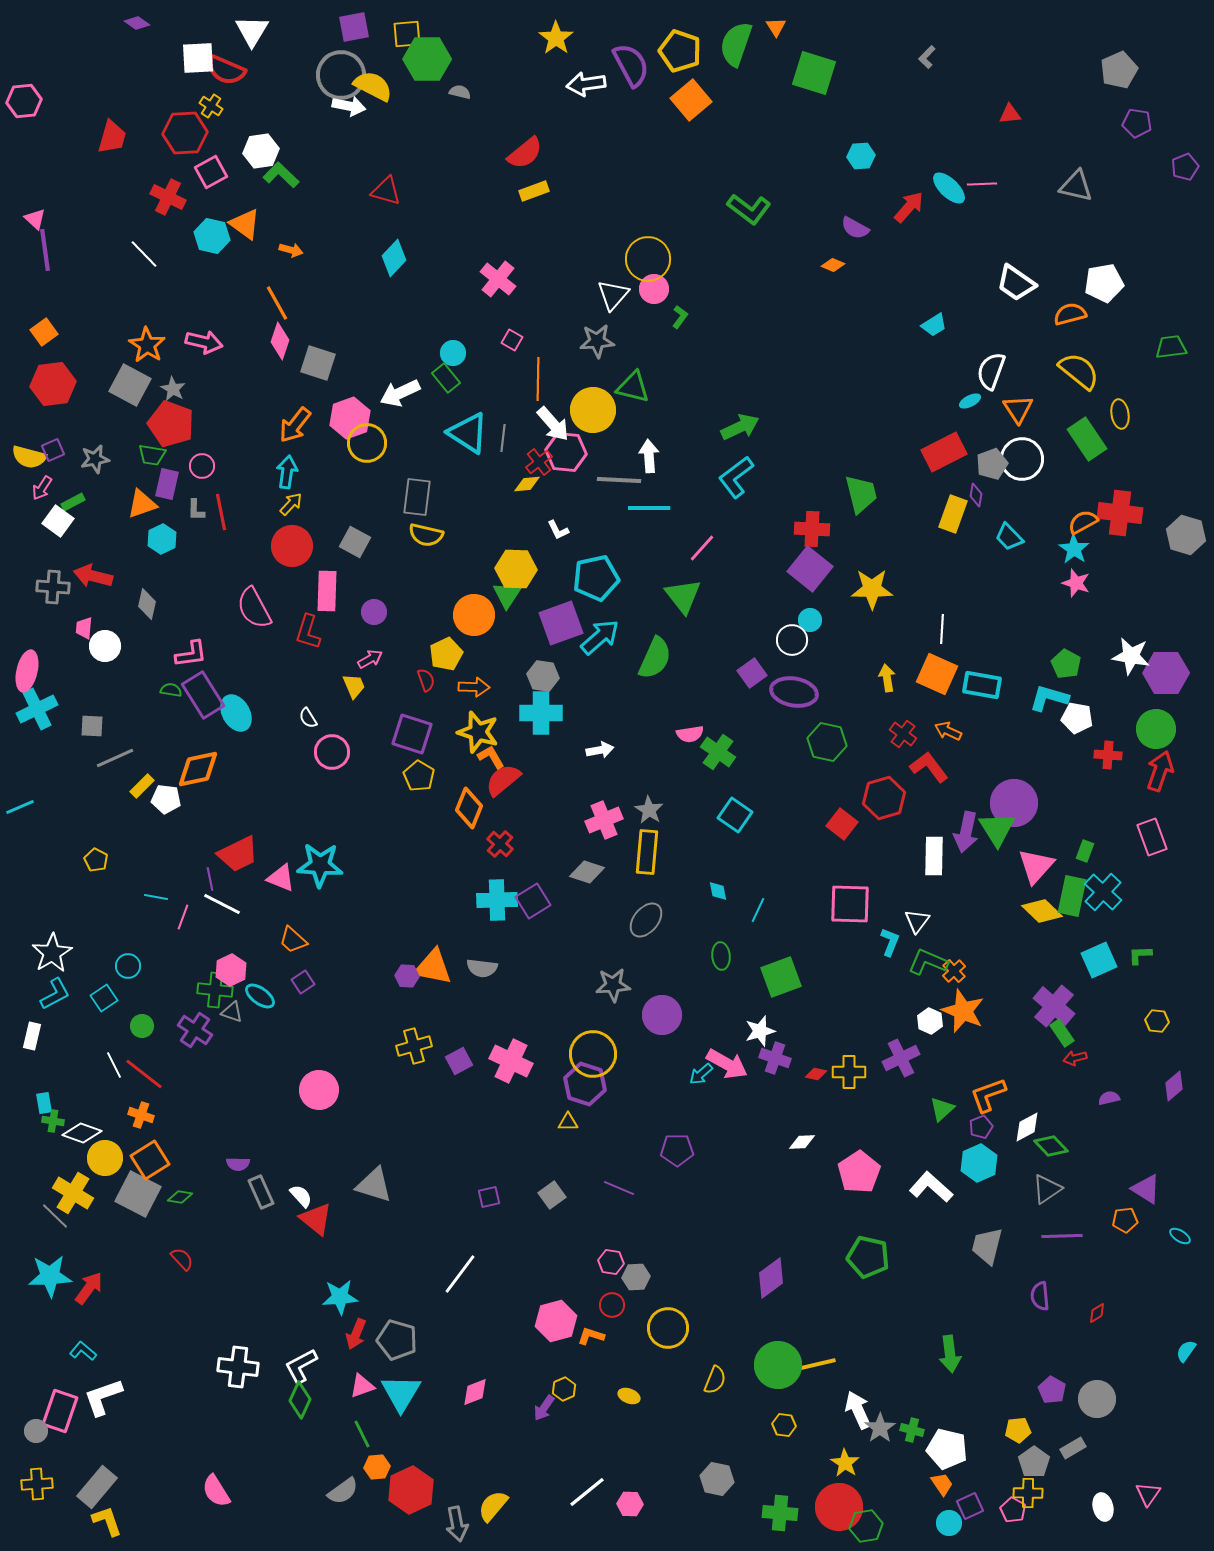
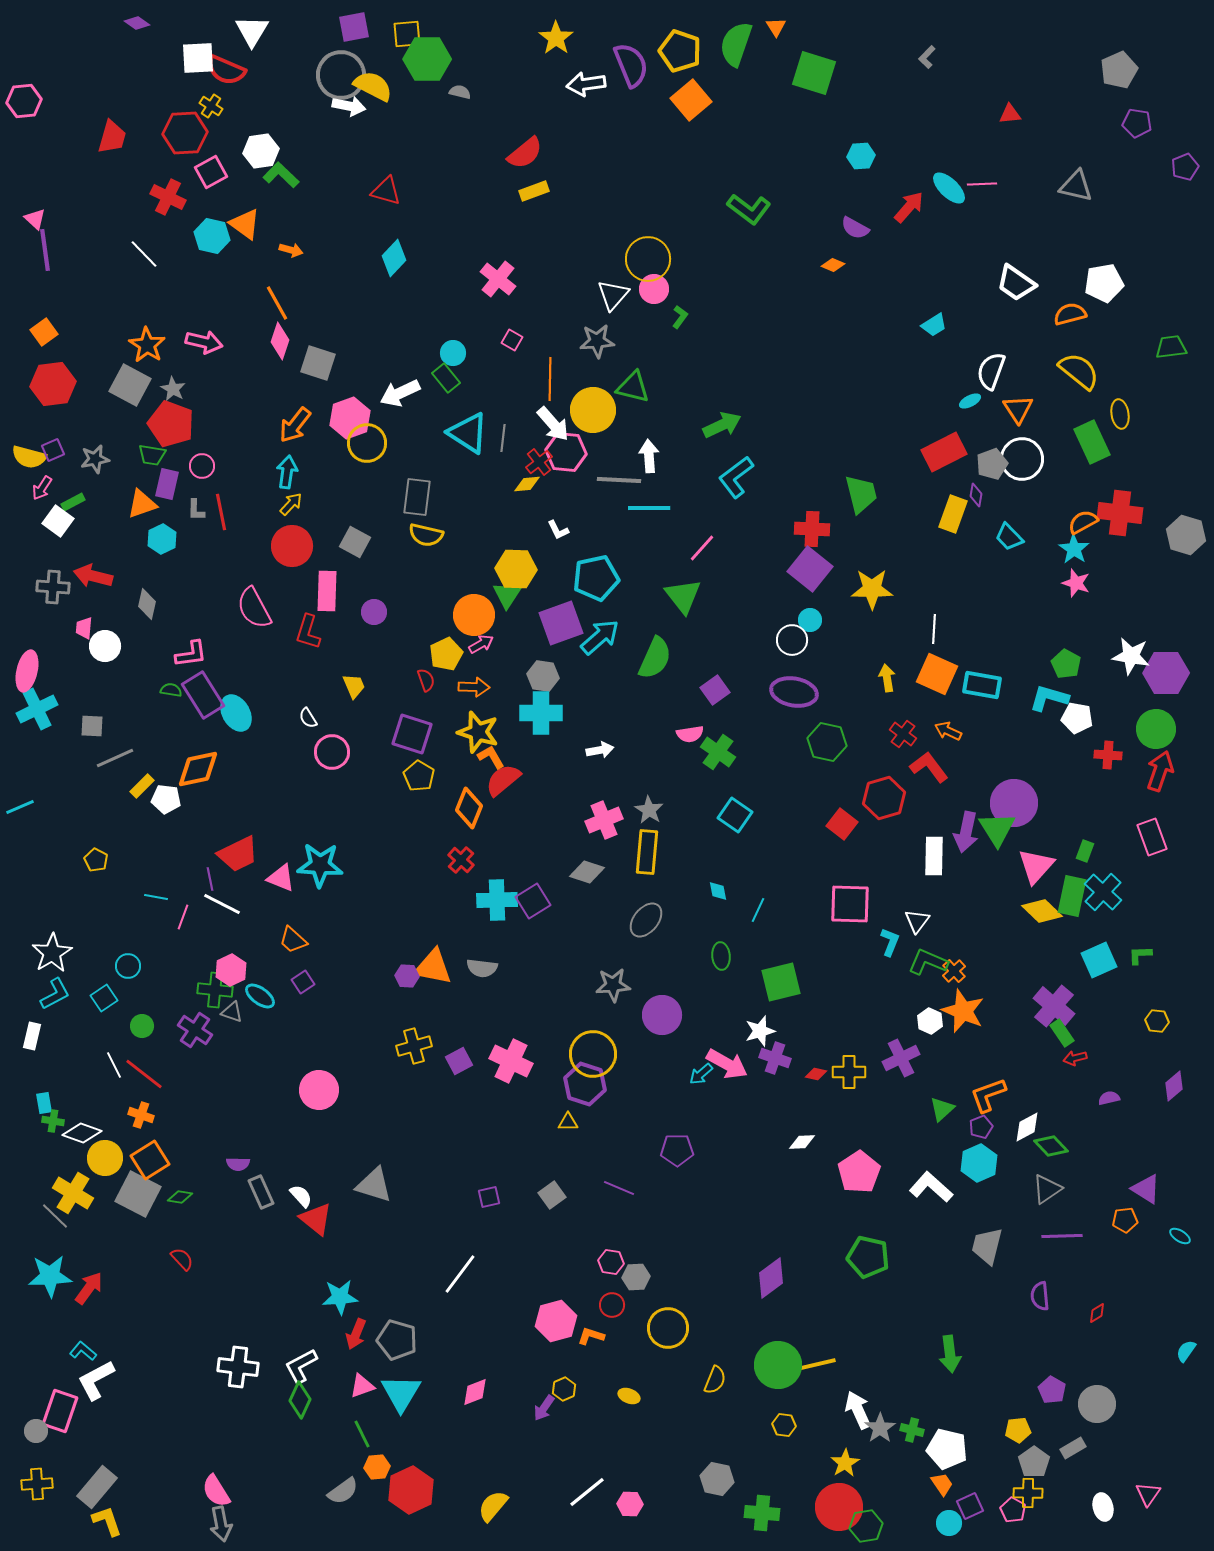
purple semicircle at (631, 65): rotated 6 degrees clockwise
orange line at (538, 379): moved 12 px right
green arrow at (740, 427): moved 18 px left, 2 px up
green rectangle at (1087, 439): moved 5 px right, 3 px down; rotated 9 degrees clockwise
white line at (942, 629): moved 8 px left
pink arrow at (370, 659): moved 111 px right, 15 px up
purple square at (752, 673): moved 37 px left, 17 px down
red cross at (500, 844): moved 39 px left, 16 px down
green square at (781, 977): moved 5 px down; rotated 6 degrees clockwise
white L-shape at (103, 1397): moved 7 px left, 17 px up; rotated 9 degrees counterclockwise
gray circle at (1097, 1399): moved 5 px down
yellow star at (845, 1463): rotated 8 degrees clockwise
green cross at (780, 1513): moved 18 px left
gray arrow at (457, 1524): moved 236 px left
